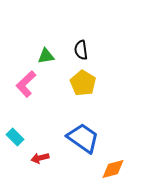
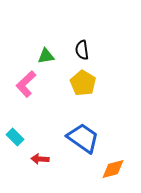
black semicircle: moved 1 px right
red arrow: moved 1 px down; rotated 18 degrees clockwise
